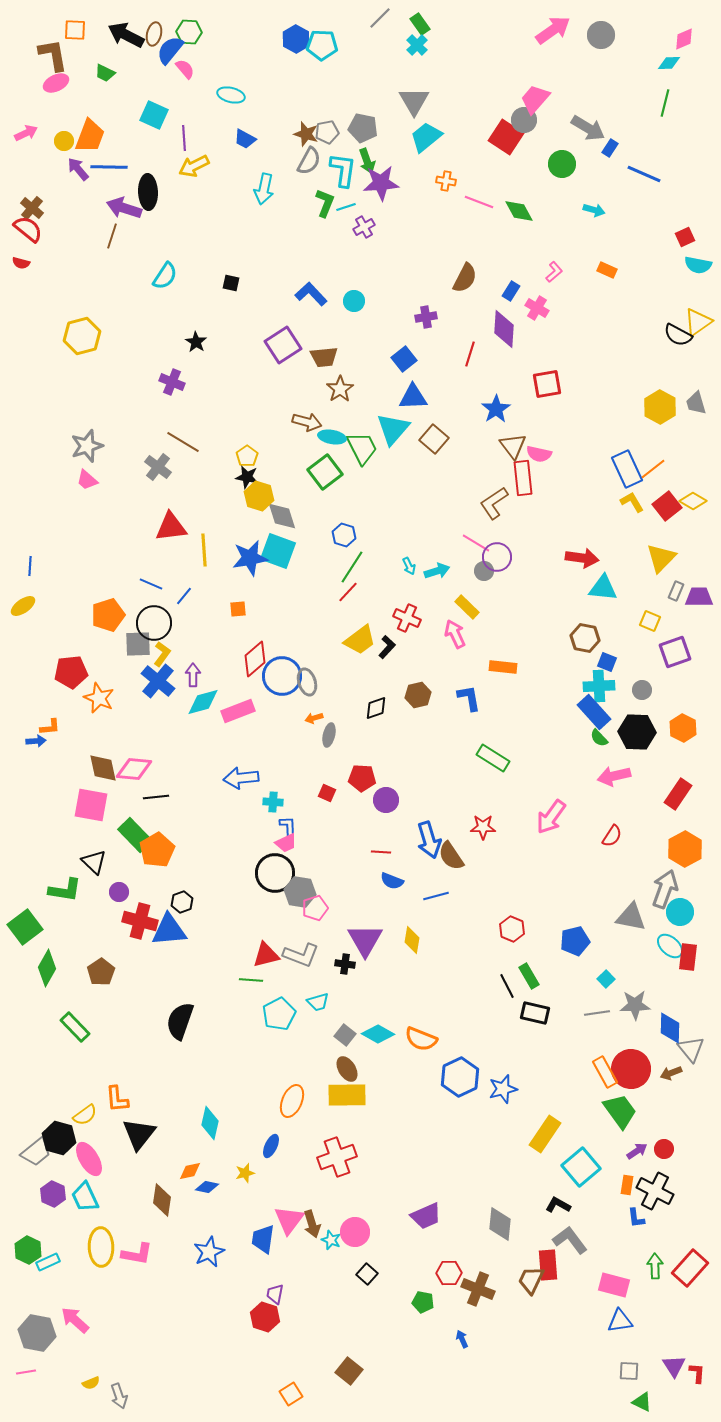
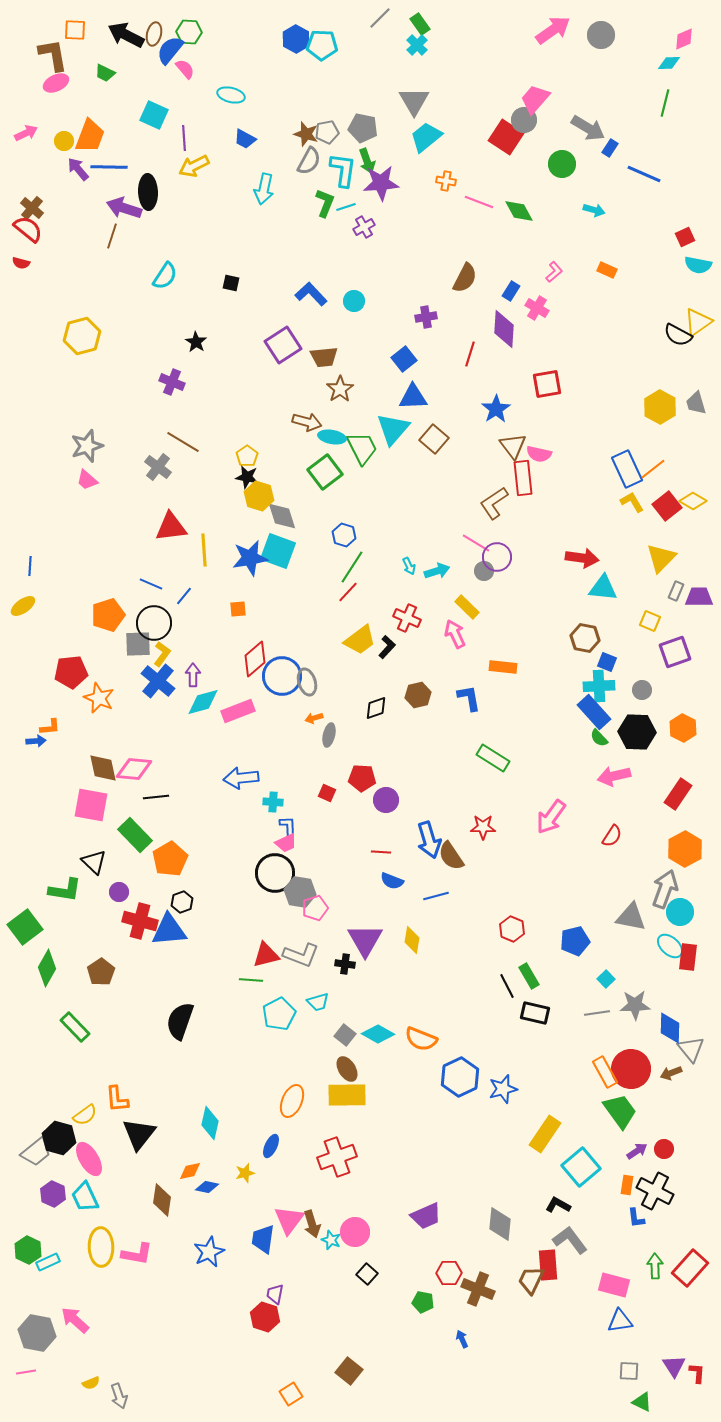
orange pentagon at (157, 850): moved 13 px right, 9 px down
